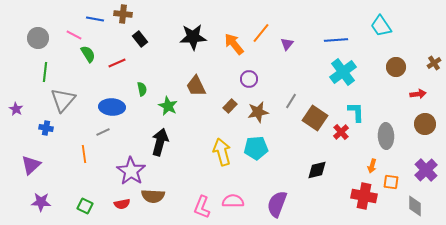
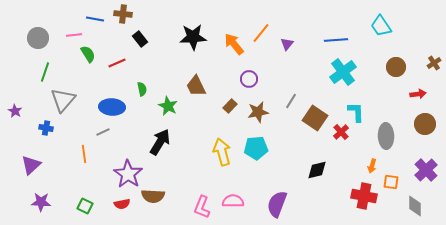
pink line at (74, 35): rotated 35 degrees counterclockwise
green line at (45, 72): rotated 12 degrees clockwise
purple star at (16, 109): moved 1 px left, 2 px down
black arrow at (160, 142): rotated 16 degrees clockwise
purple star at (131, 171): moved 3 px left, 3 px down
